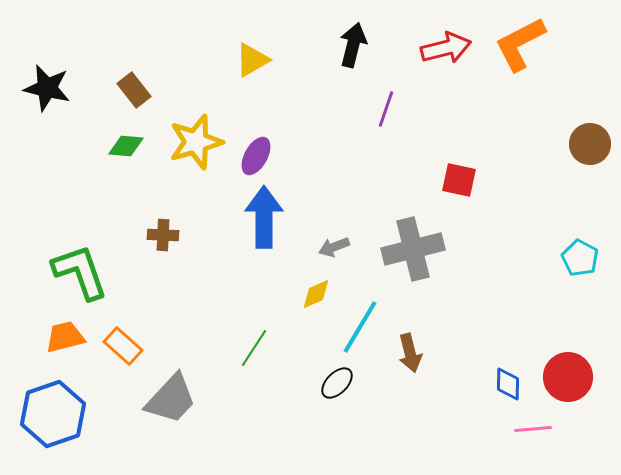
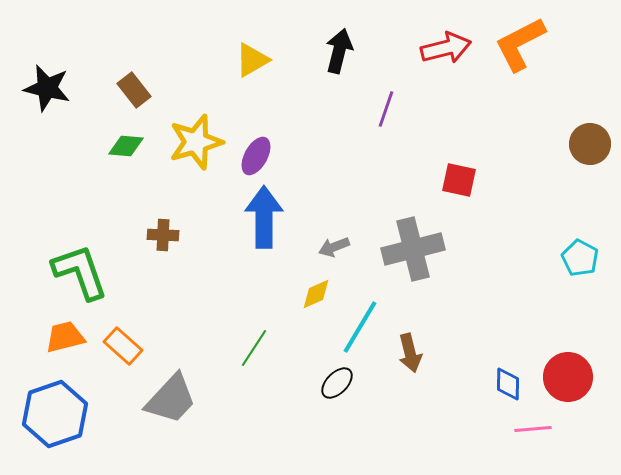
black arrow: moved 14 px left, 6 px down
blue hexagon: moved 2 px right
